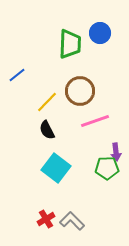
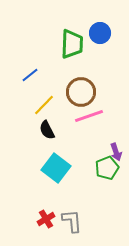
green trapezoid: moved 2 px right
blue line: moved 13 px right
brown circle: moved 1 px right, 1 px down
yellow line: moved 3 px left, 3 px down
pink line: moved 6 px left, 5 px up
purple arrow: rotated 12 degrees counterclockwise
green pentagon: rotated 20 degrees counterclockwise
gray L-shape: rotated 40 degrees clockwise
